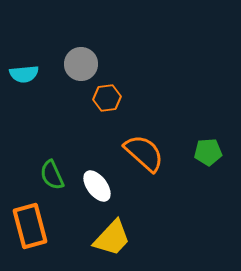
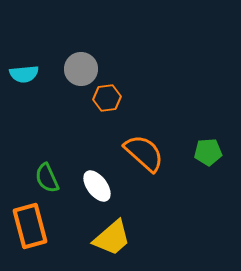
gray circle: moved 5 px down
green semicircle: moved 5 px left, 3 px down
yellow trapezoid: rotated 6 degrees clockwise
